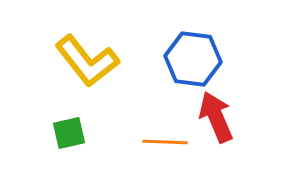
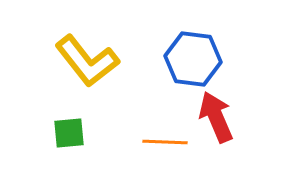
green square: rotated 8 degrees clockwise
